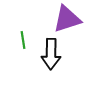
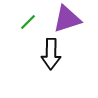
green line: moved 5 px right, 18 px up; rotated 54 degrees clockwise
